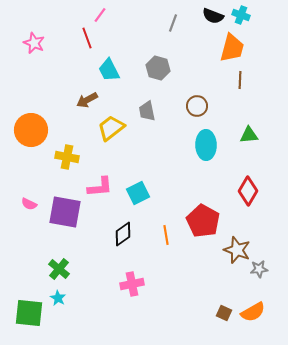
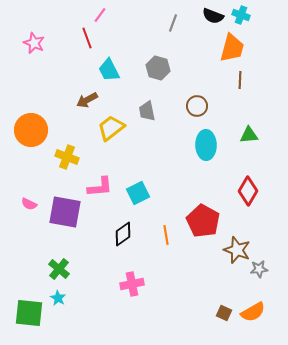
yellow cross: rotated 10 degrees clockwise
